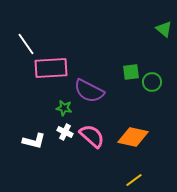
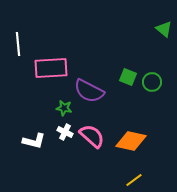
white line: moved 8 px left; rotated 30 degrees clockwise
green square: moved 3 px left, 5 px down; rotated 30 degrees clockwise
orange diamond: moved 2 px left, 4 px down
